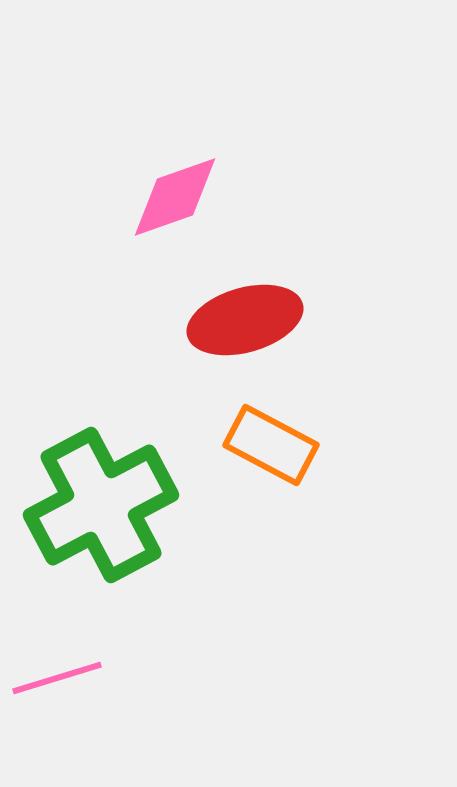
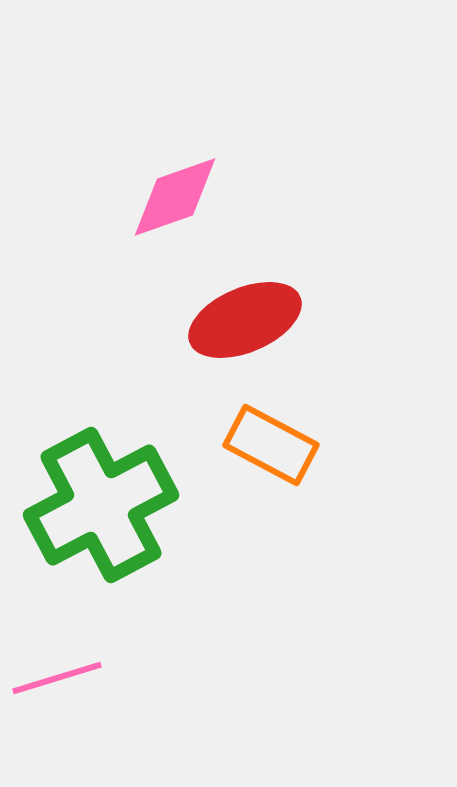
red ellipse: rotated 7 degrees counterclockwise
